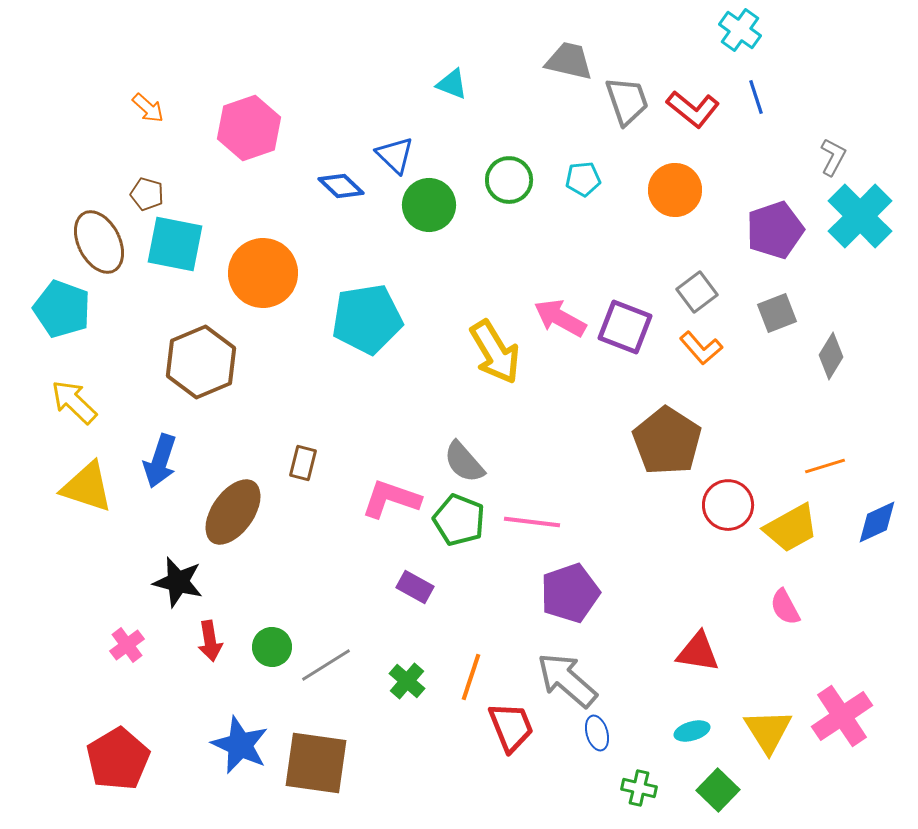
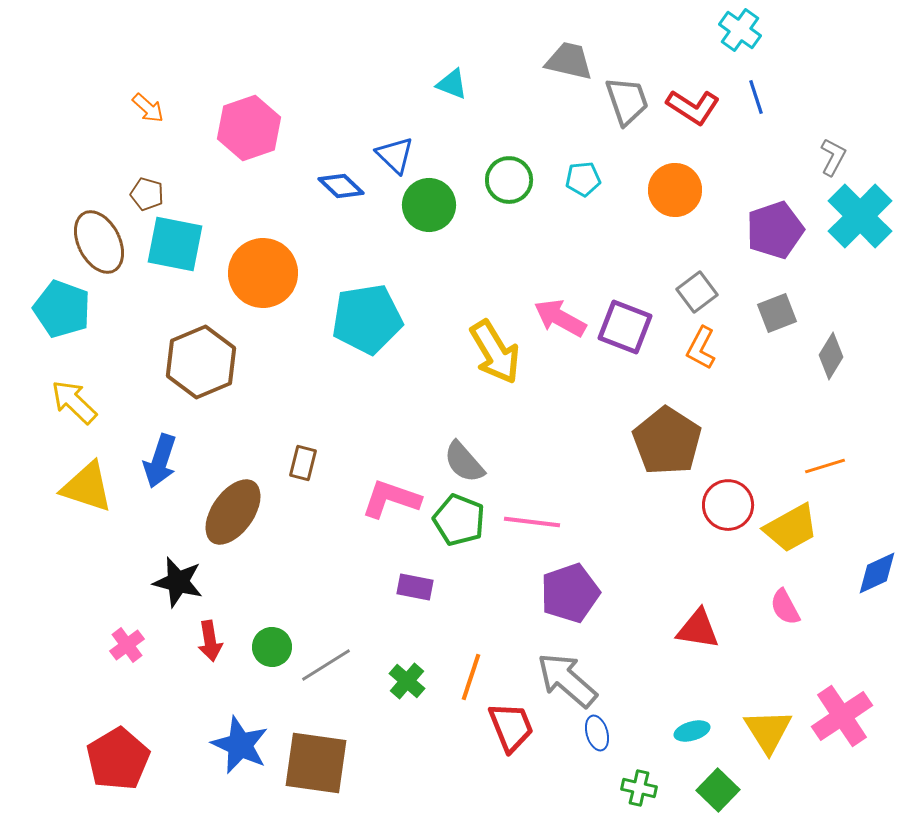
red L-shape at (693, 109): moved 2 px up; rotated 6 degrees counterclockwise
orange L-shape at (701, 348): rotated 69 degrees clockwise
blue diamond at (877, 522): moved 51 px down
purple rectangle at (415, 587): rotated 18 degrees counterclockwise
red triangle at (698, 652): moved 23 px up
